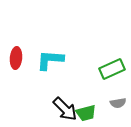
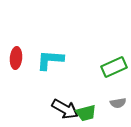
green rectangle: moved 2 px right, 2 px up
black arrow: rotated 16 degrees counterclockwise
